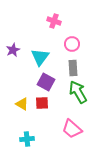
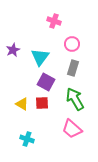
gray rectangle: rotated 21 degrees clockwise
green arrow: moved 3 px left, 7 px down
cyan cross: rotated 24 degrees clockwise
